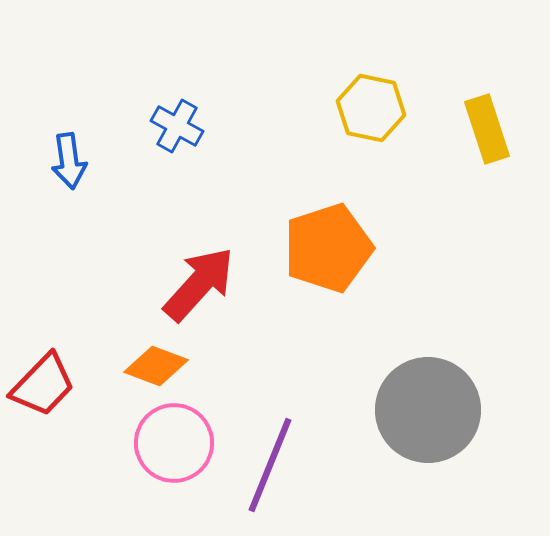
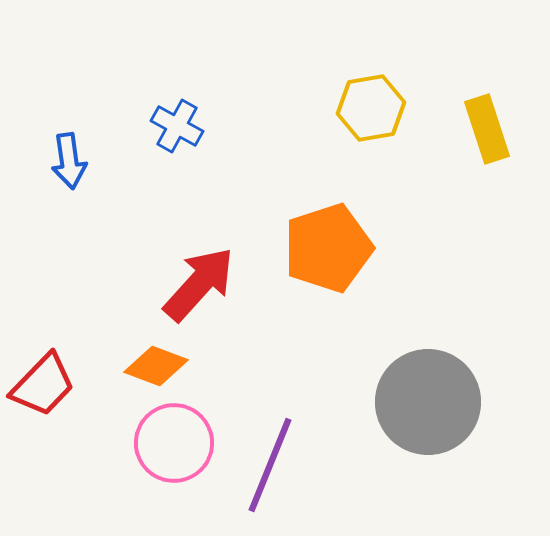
yellow hexagon: rotated 22 degrees counterclockwise
gray circle: moved 8 px up
